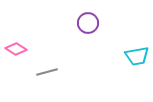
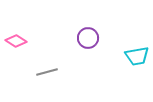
purple circle: moved 15 px down
pink diamond: moved 8 px up
